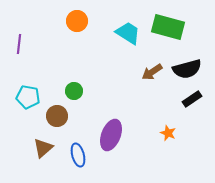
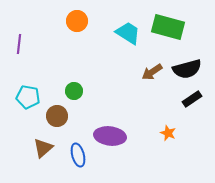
purple ellipse: moved 1 px left, 1 px down; rotated 76 degrees clockwise
